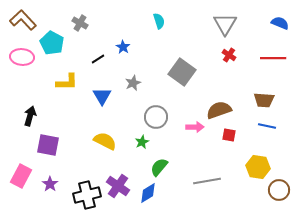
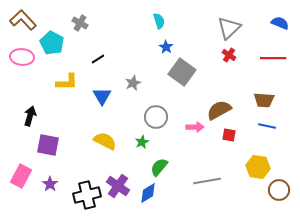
gray triangle: moved 4 px right, 4 px down; rotated 15 degrees clockwise
blue star: moved 43 px right
brown semicircle: rotated 10 degrees counterclockwise
